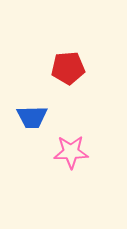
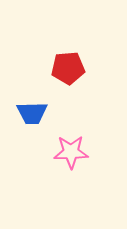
blue trapezoid: moved 4 px up
